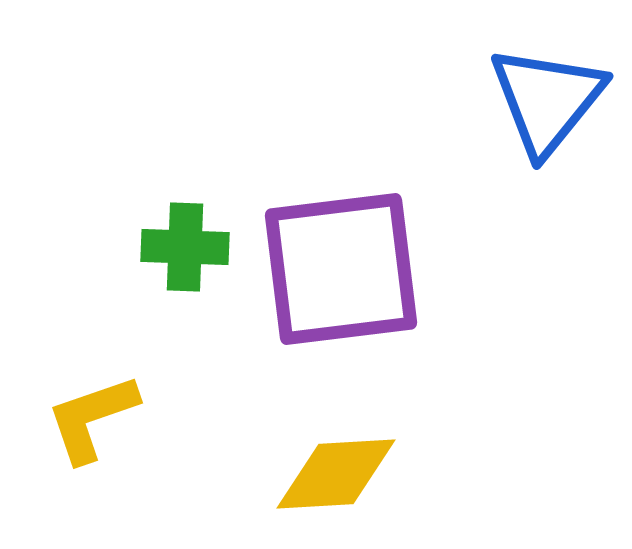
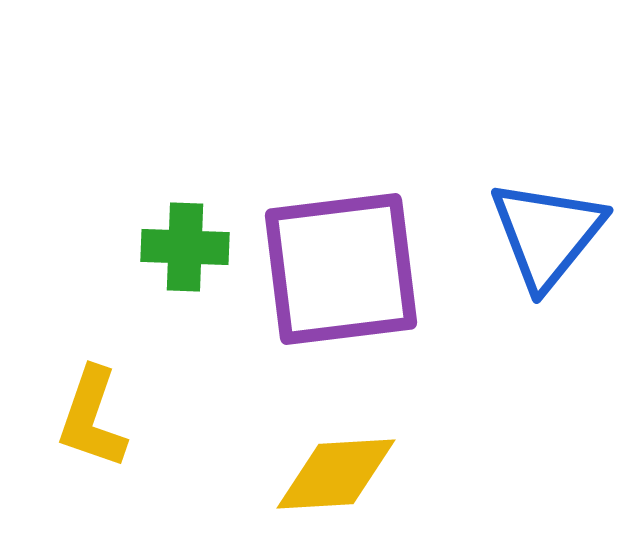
blue triangle: moved 134 px down
yellow L-shape: rotated 52 degrees counterclockwise
